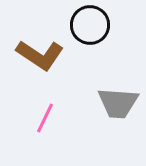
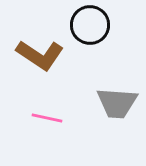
gray trapezoid: moved 1 px left
pink line: moved 2 px right; rotated 76 degrees clockwise
